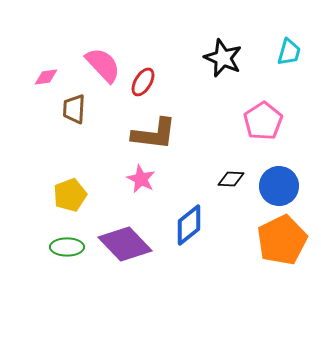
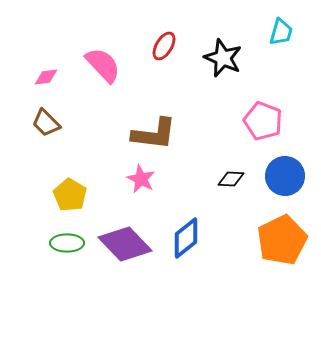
cyan trapezoid: moved 8 px left, 20 px up
red ellipse: moved 21 px right, 36 px up
brown trapezoid: moved 28 px left, 14 px down; rotated 48 degrees counterclockwise
pink pentagon: rotated 18 degrees counterclockwise
blue circle: moved 6 px right, 10 px up
yellow pentagon: rotated 20 degrees counterclockwise
blue diamond: moved 3 px left, 13 px down
green ellipse: moved 4 px up
